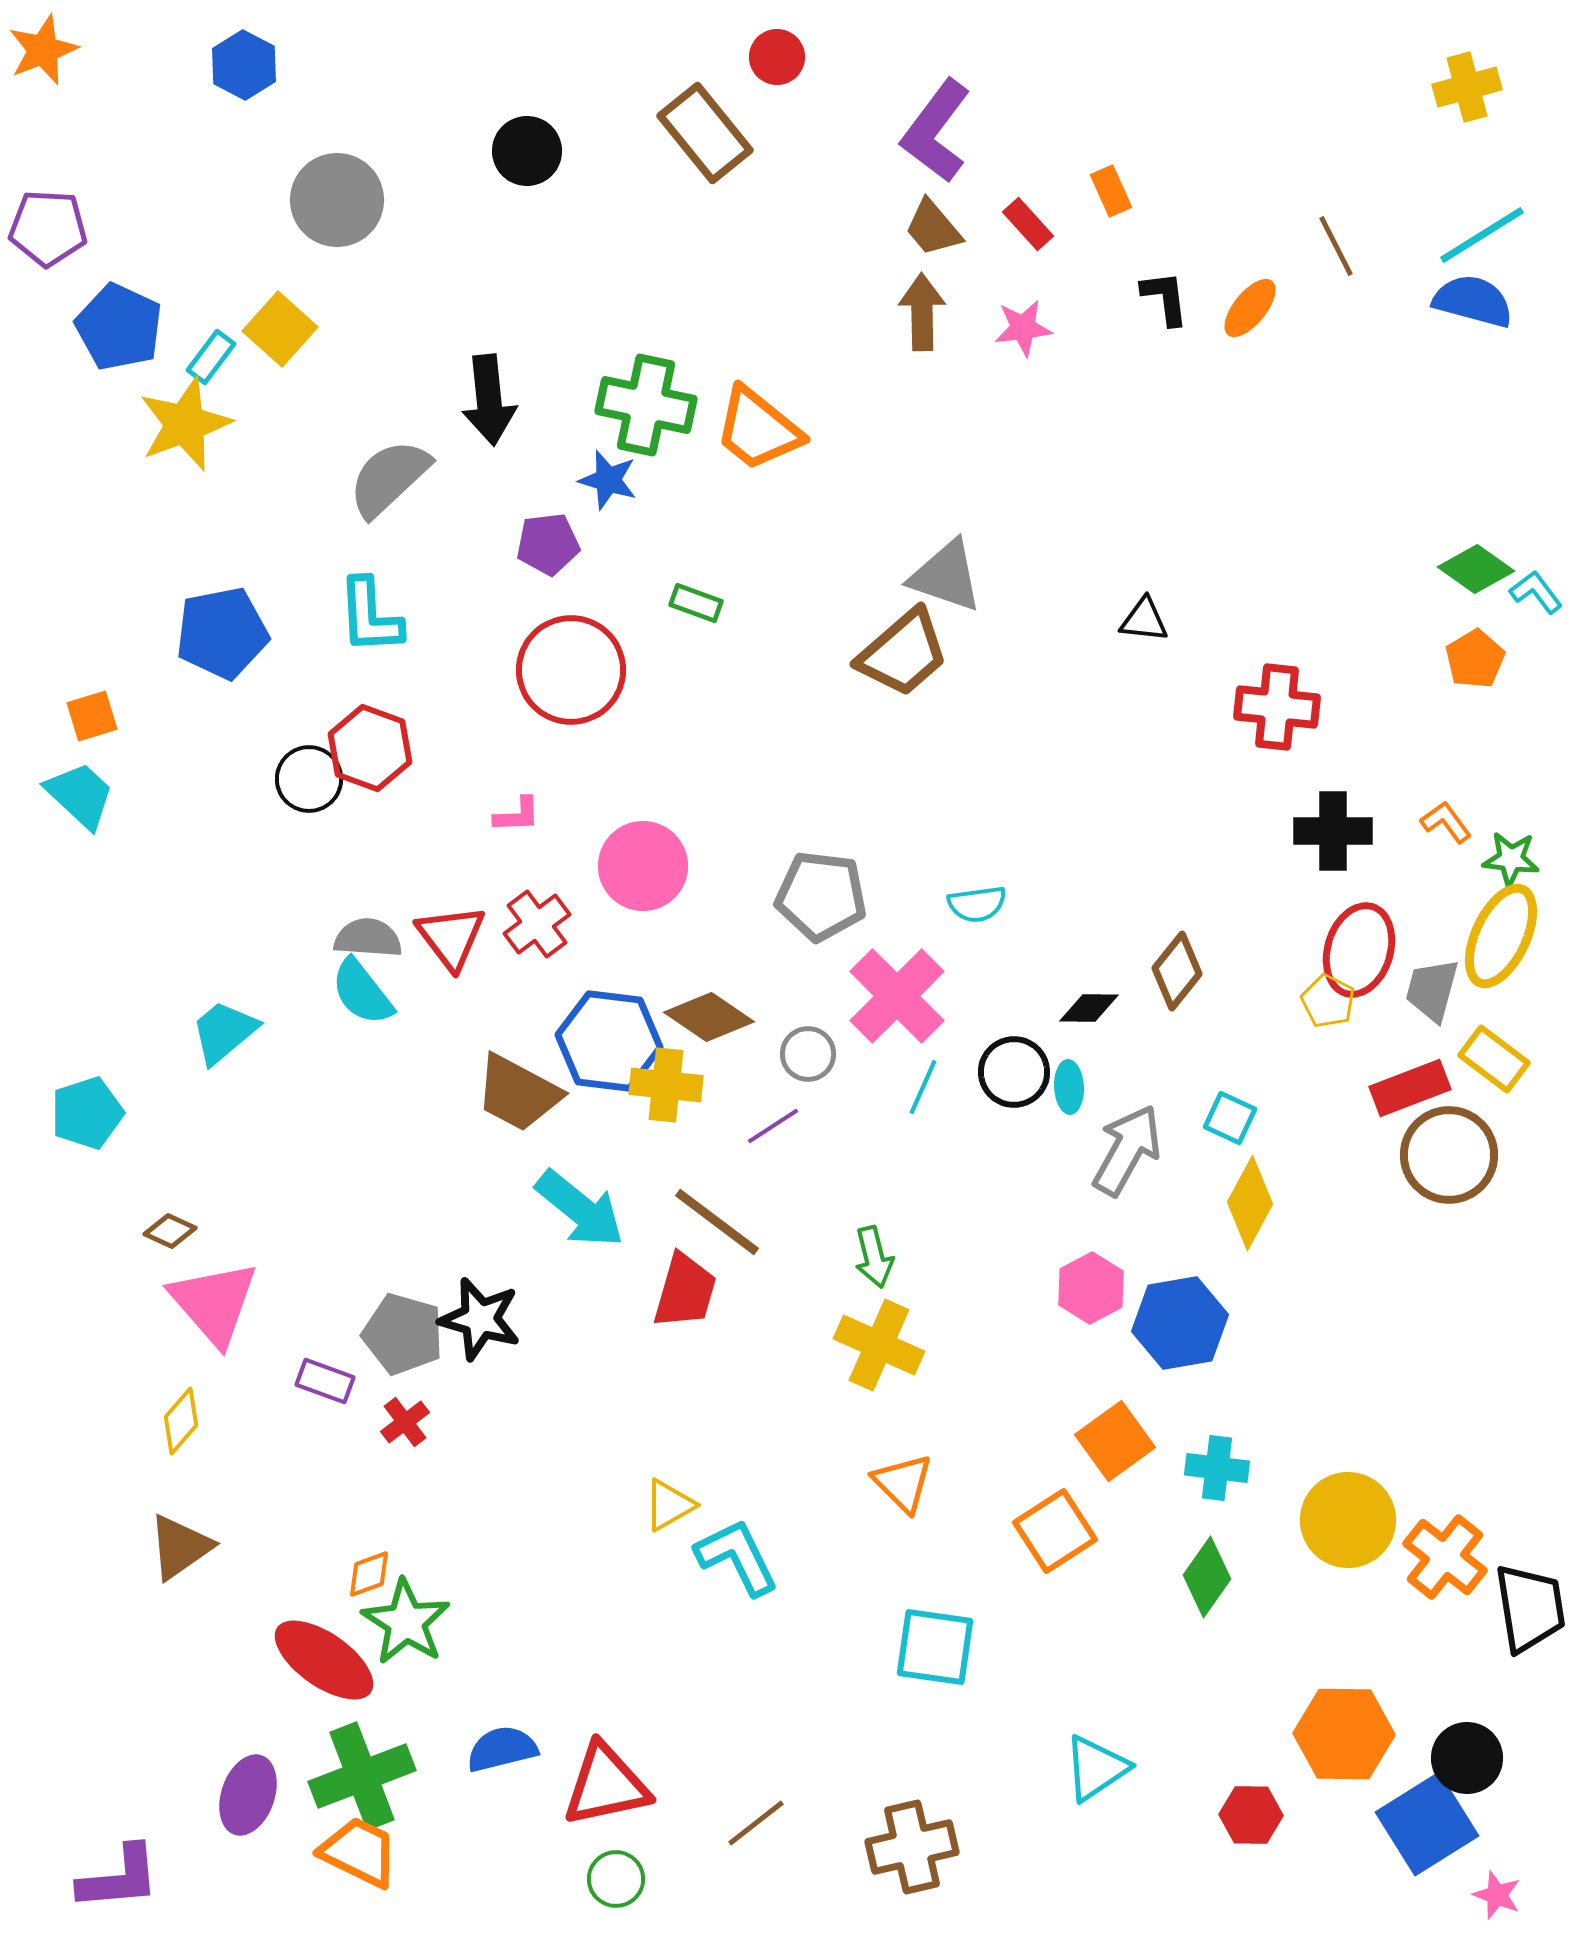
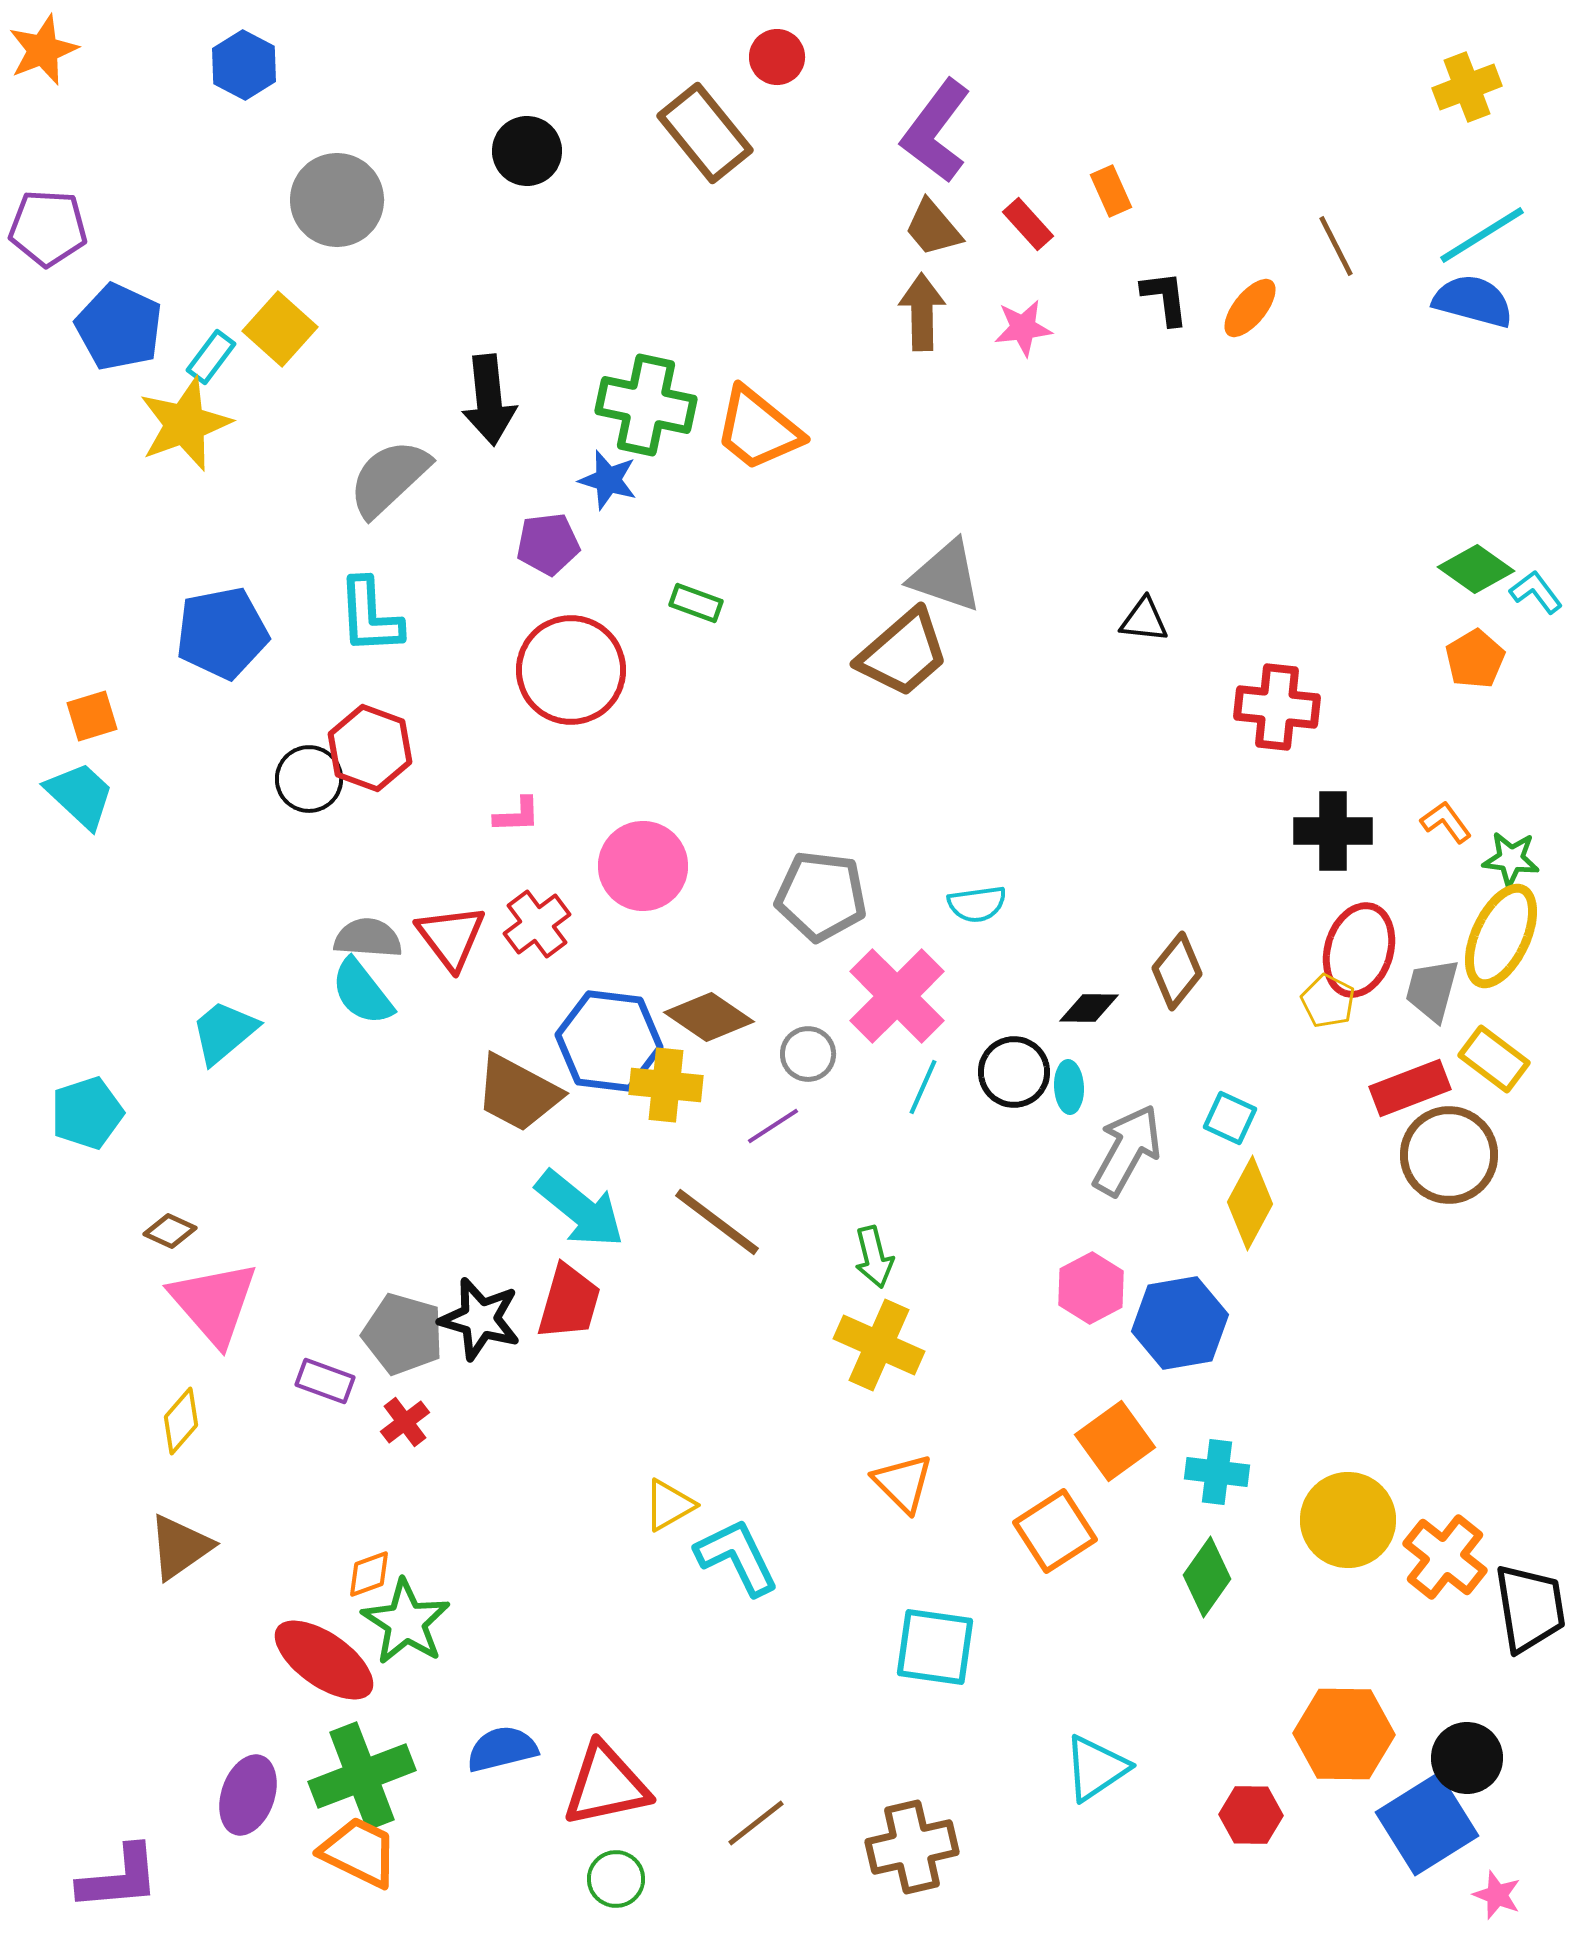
yellow cross at (1467, 87): rotated 6 degrees counterclockwise
red trapezoid at (685, 1291): moved 116 px left, 11 px down
cyan cross at (1217, 1468): moved 4 px down
